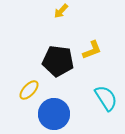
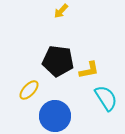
yellow L-shape: moved 3 px left, 20 px down; rotated 10 degrees clockwise
blue circle: moved 1 px right, 2 px down
